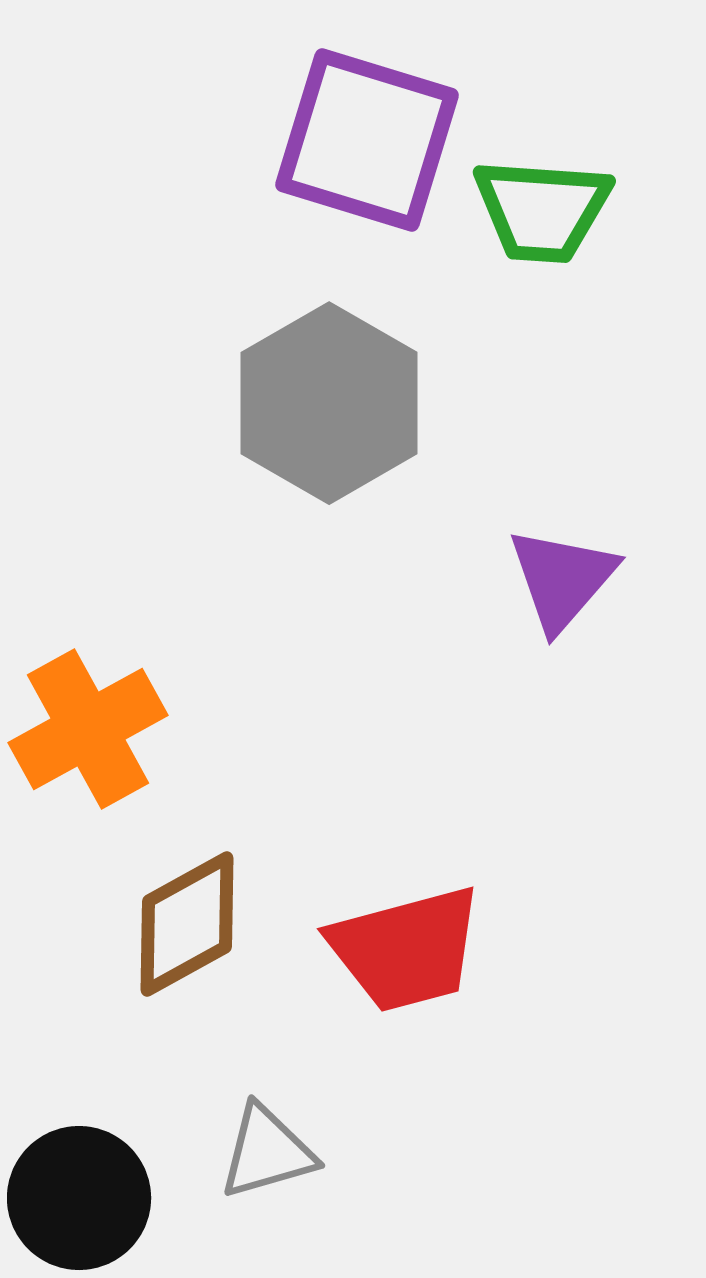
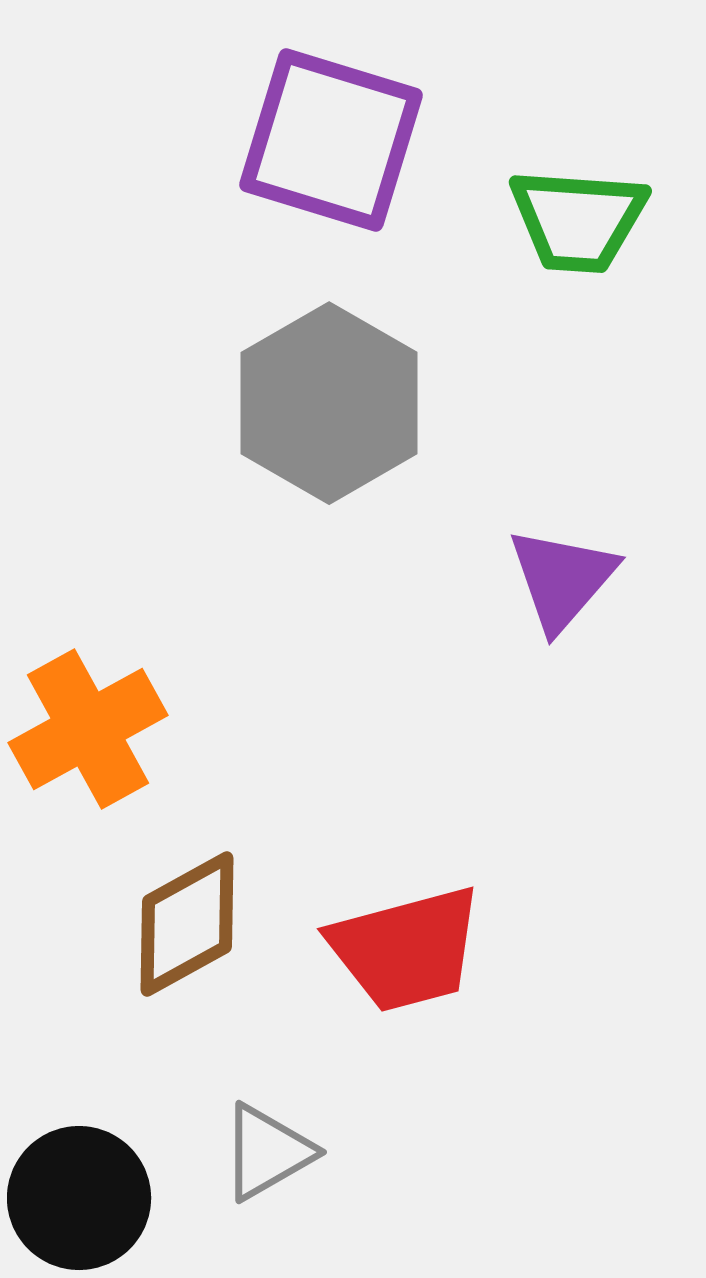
purple square: moved 36 px left
green trapezoid: moved 36 px right, 10 px down
gray triangle: rotated 14 degrees counterclockwise
